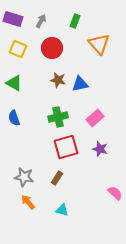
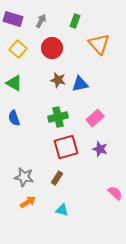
yellow square: rotated 18 degrees clockwise
orange arrow: rotated 98 degrees clockwise
